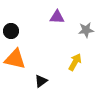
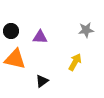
purple triangle: moved 17 px left, 20 px down
black triangle: moved 1 px right
